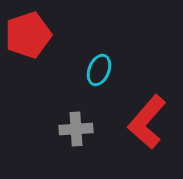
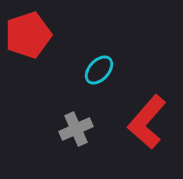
cyan ellipse: rotated 20 degrees clockwise
gray cross: rotated 20 degrees counterclockwise
